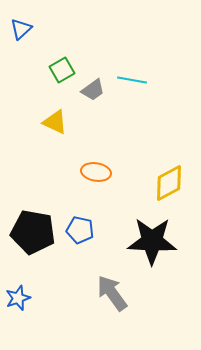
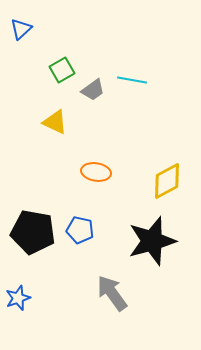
yellow diamond: moved 2 px left, 2 px up
black star: rotated 18 degrees counterclockwise
